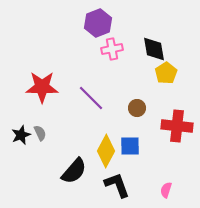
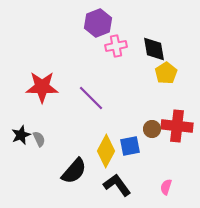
pink cross: moved 4 px right, 3 px up
brown circle: moved 15 px right, 21 px down
gray semicircle: moved 1 px left, 6 px down
blue square: rotated 10 degrees counterclockwise
black L-shape: rotated 16 degrees counterclockwise
pink semicircle: moved 3 px up
